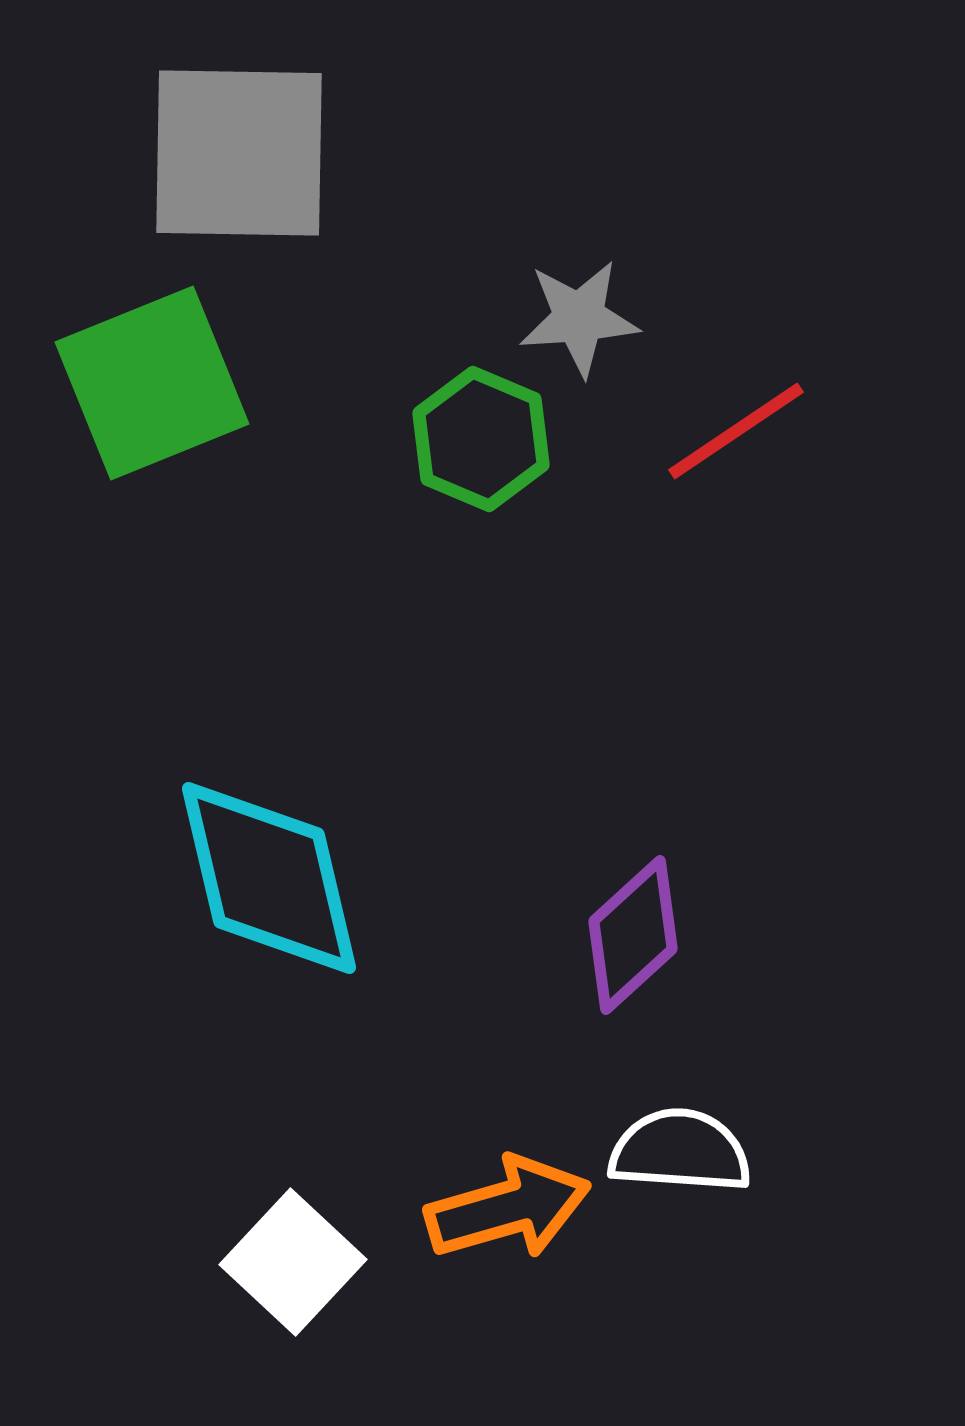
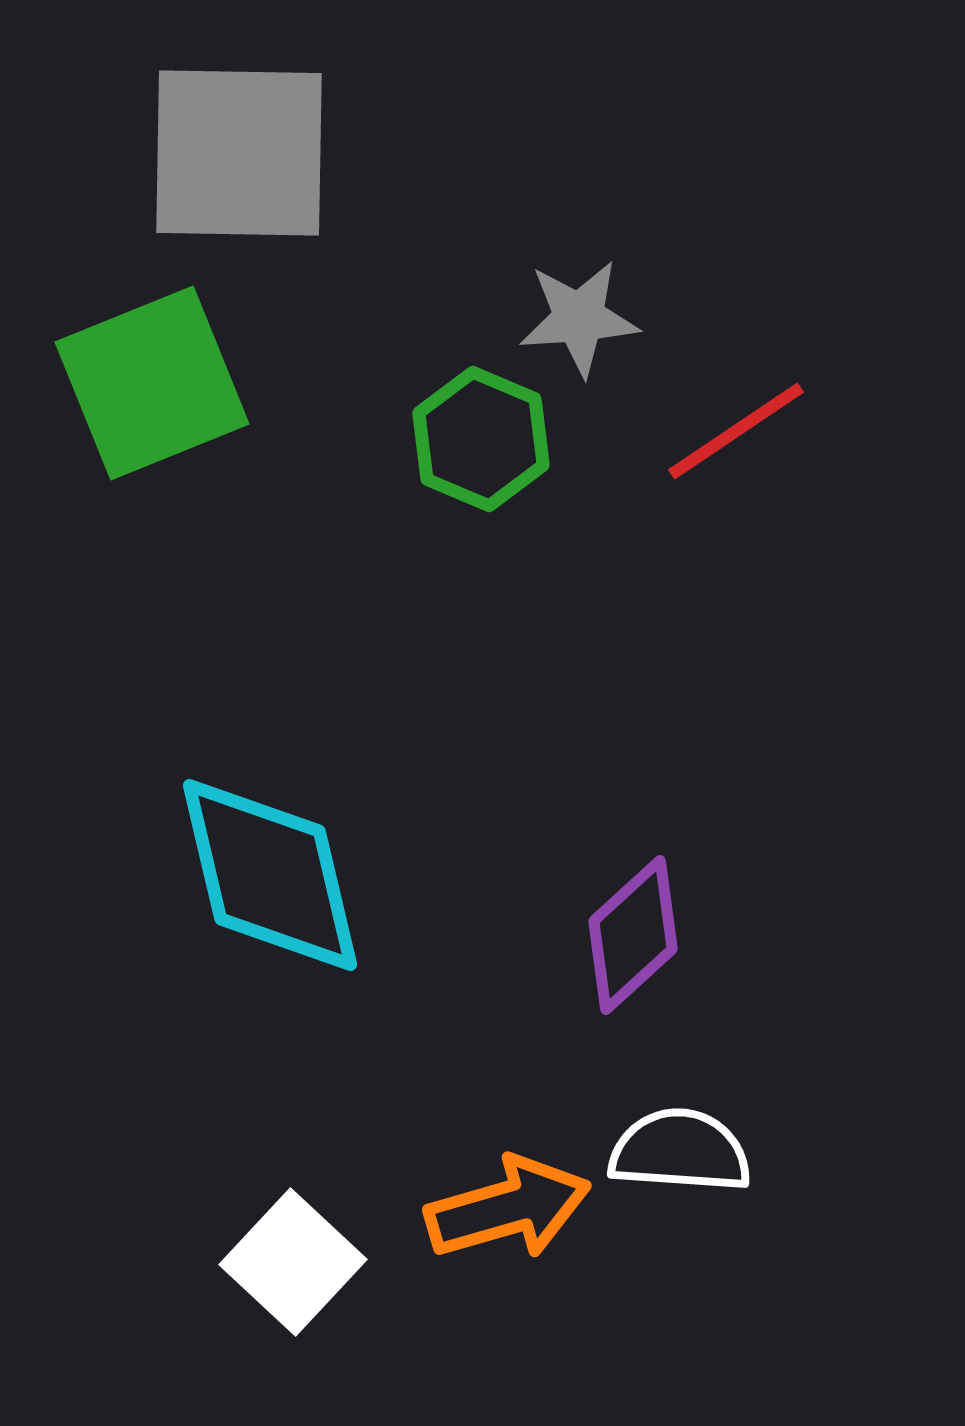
cyan diamond: moved 1 px right, 3 px up
